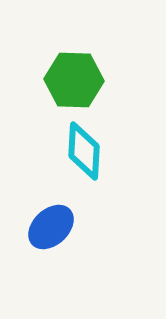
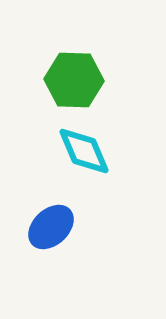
cyan diamond: rotated 26 degrees counterclockwise
